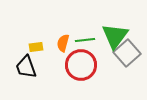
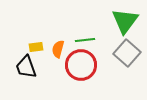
green triangle: moved 10 px right, 15 px up
orange semicircle: moved 5 px left, 6 px down
gray square: rotated 8 degrees counterclockwise
